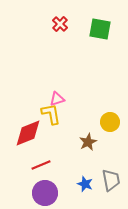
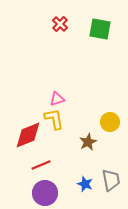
yellow L-shape: moved 3 px right, 5 px down
red diamond: moved 2 px down
